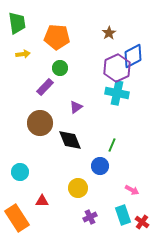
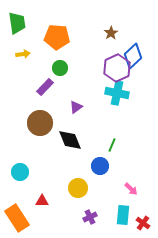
brown star: moved 2 px right
blue diamond: rotated 15 degrees counterclockwise
pink arrow: moved 1 px left, 1 px up; rotated 16 degrees clockwise
cyan rectangle: rotated 24 degrees clockwise
red cross: moved 1 px right, 1 px down
